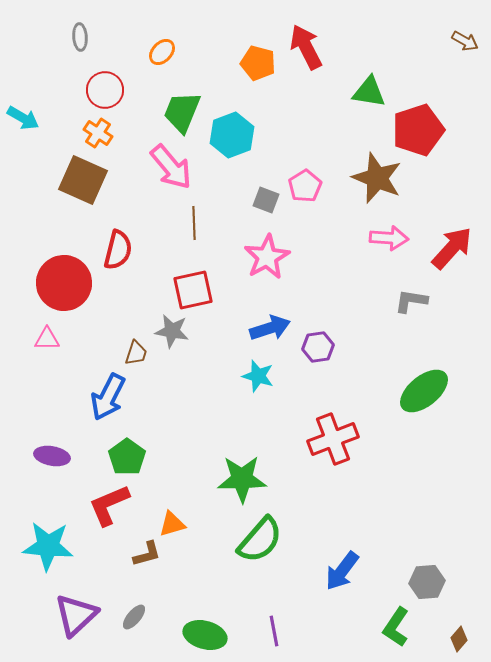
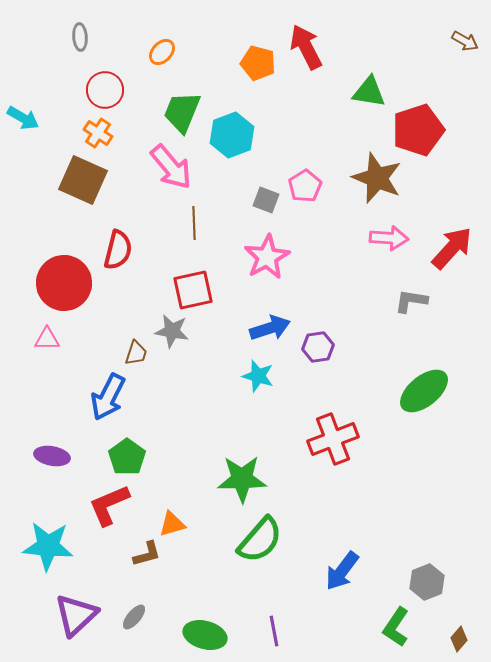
gray hexagon at (427, 582): rotated 16 degrees counterclockwise
